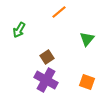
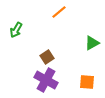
green arrow: moved 3 px left
green triangle: moved 5 px right, 4 px down; rotated 21 degrees clockwise
orange square: rotated 14 degrees counterclockwise
